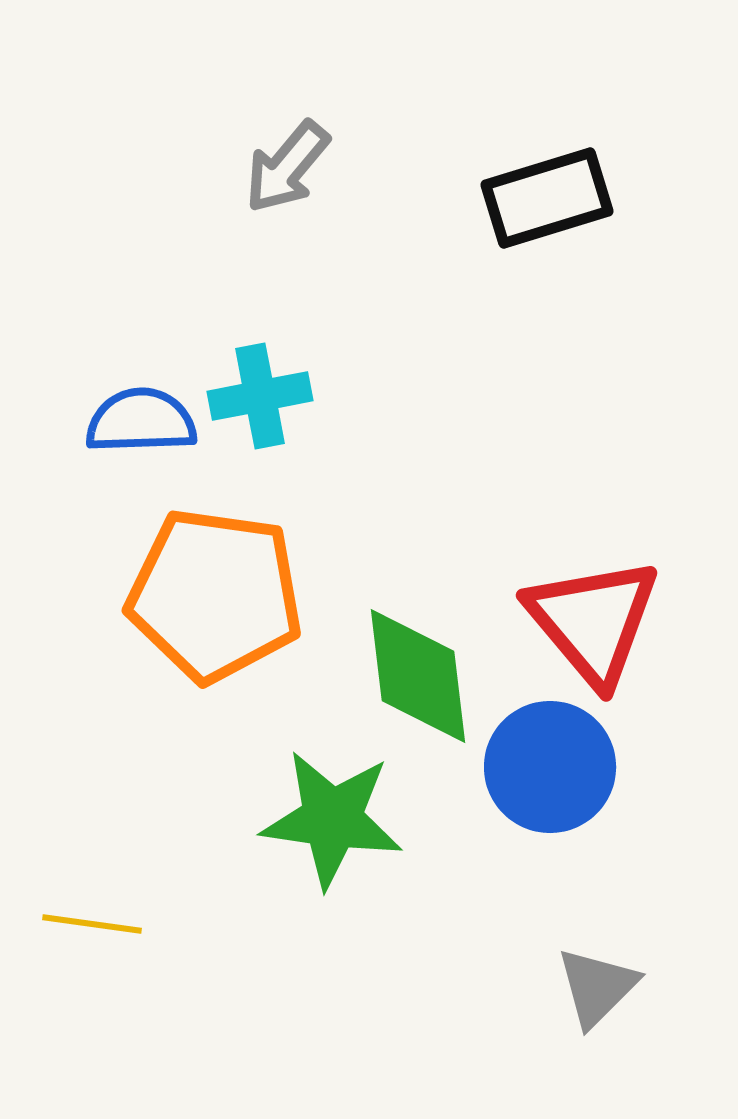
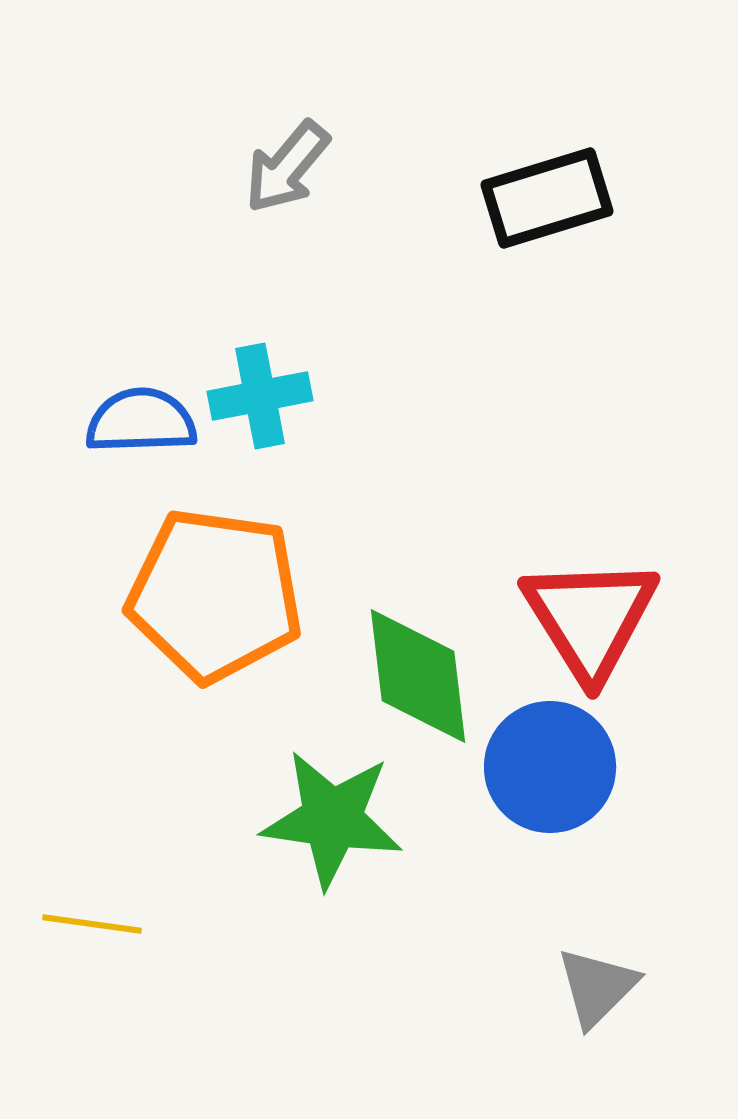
red triangle: moved 3 px left, 3 px up; rotated 8 degrees clockwise
